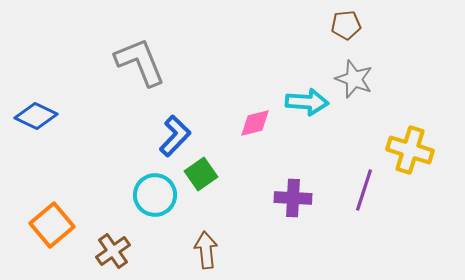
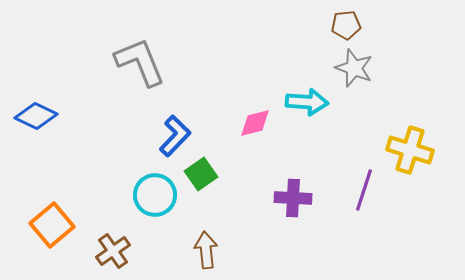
gray star: moved 11 px up
